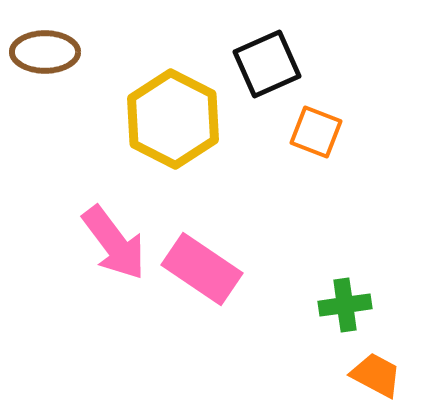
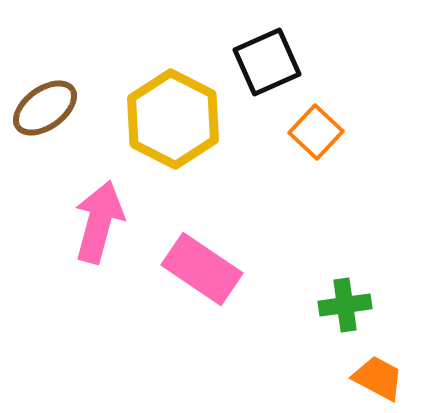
brown ellipse: moved 56 px down; rotated 36 degrees counterclockwise
black square: moved 2 px up
orange square: rotated 22 degrees clockwise
pink arrow: moved 15 px left, 21 px up; rotated 128 degrees counterclockwise
orange trapezoid: moved 2 px right, 3 px down
